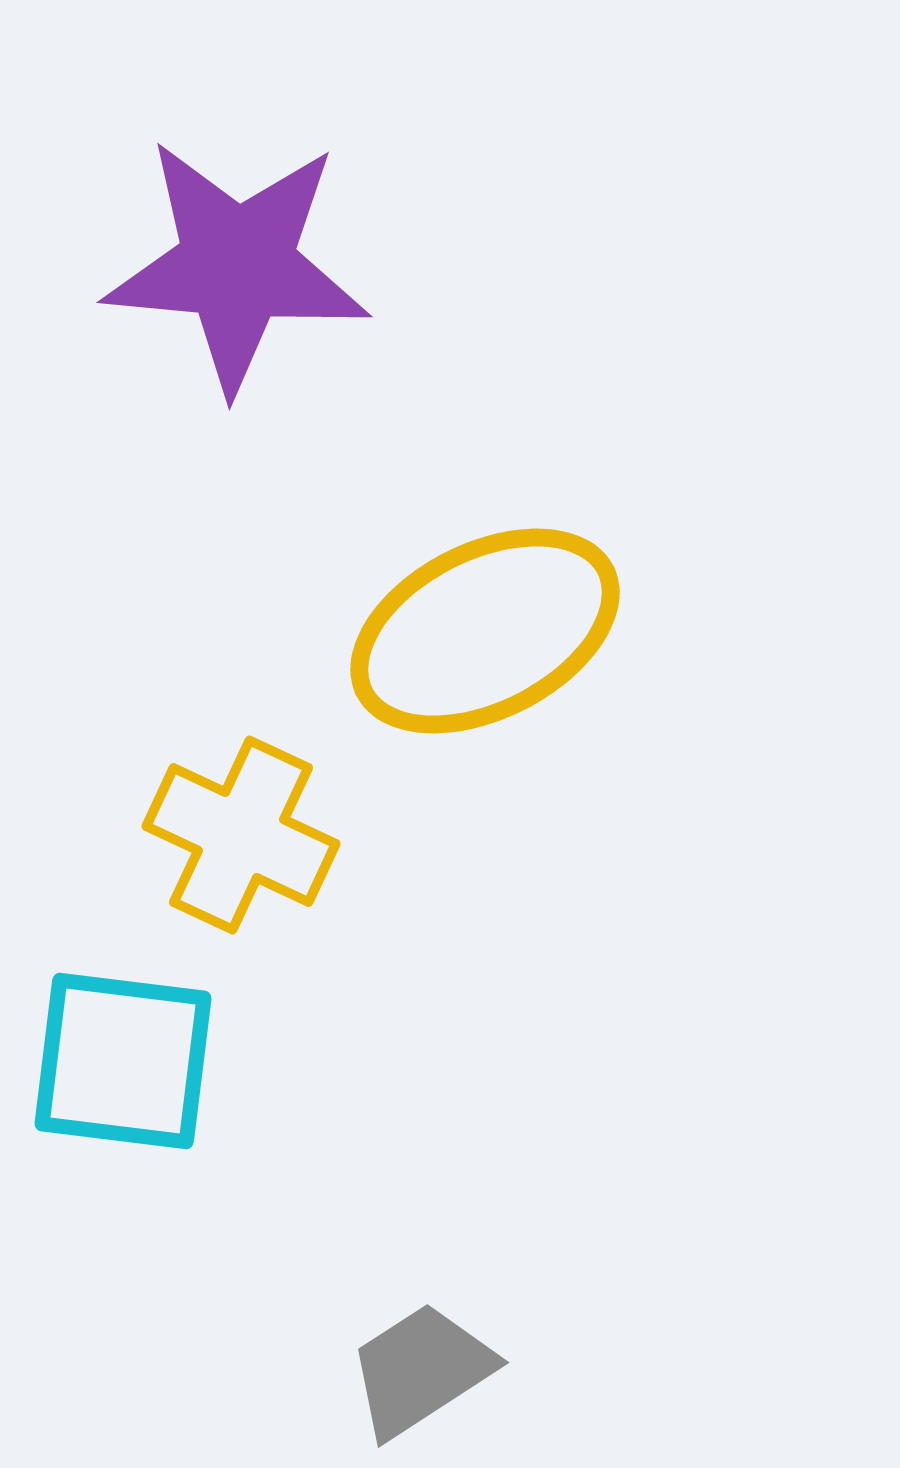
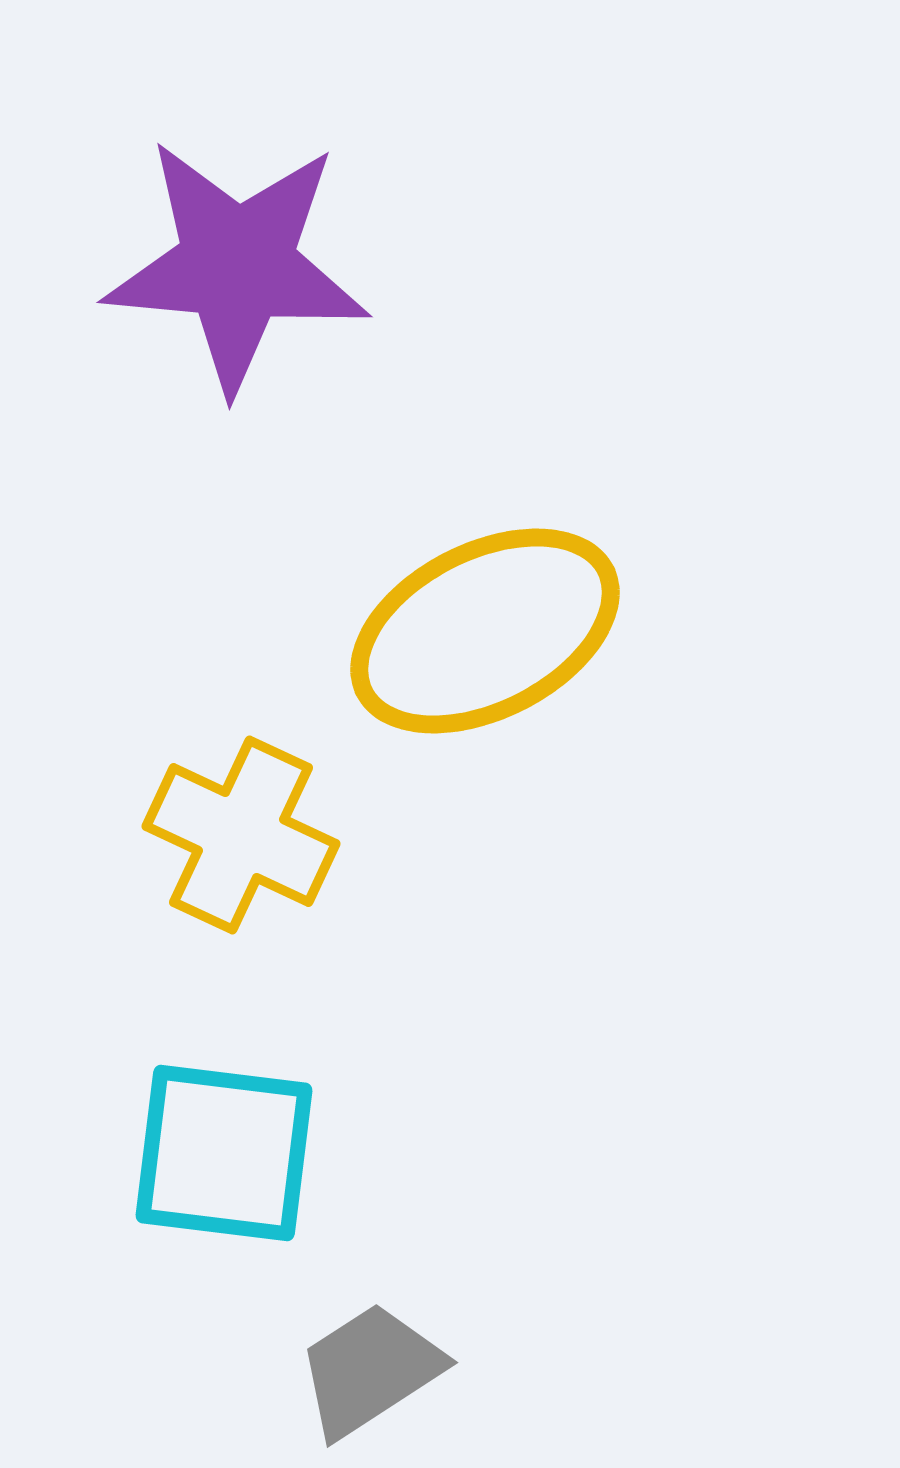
cyan square: moved 101 px right, 92 px down
gray trapezoid: moved 51 px left
